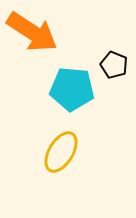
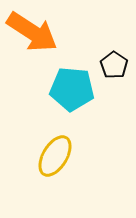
black pentagon: rotated 12 degrees clockwise
yellow ellipse: moved 6 px left, 4 px down
